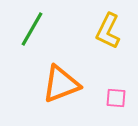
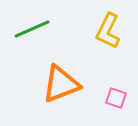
green line: rotated 36 degrees clockwise
pink square: rotated 15 degrees clockwise
